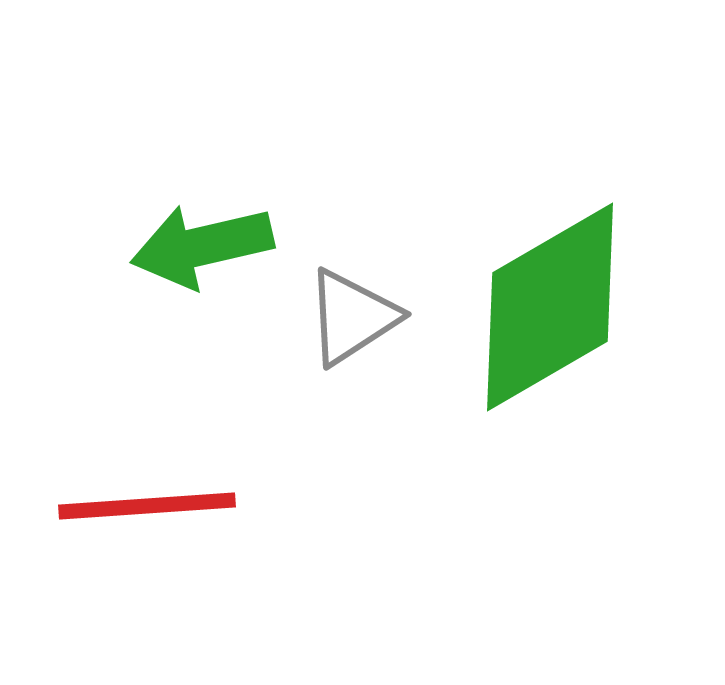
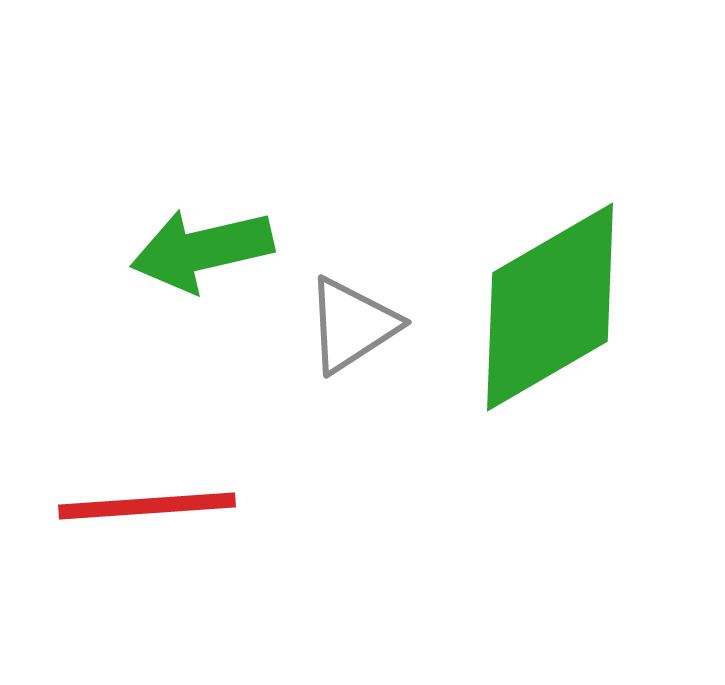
green arrow: moved 4 px down
gray triangle: moved 8 px down
